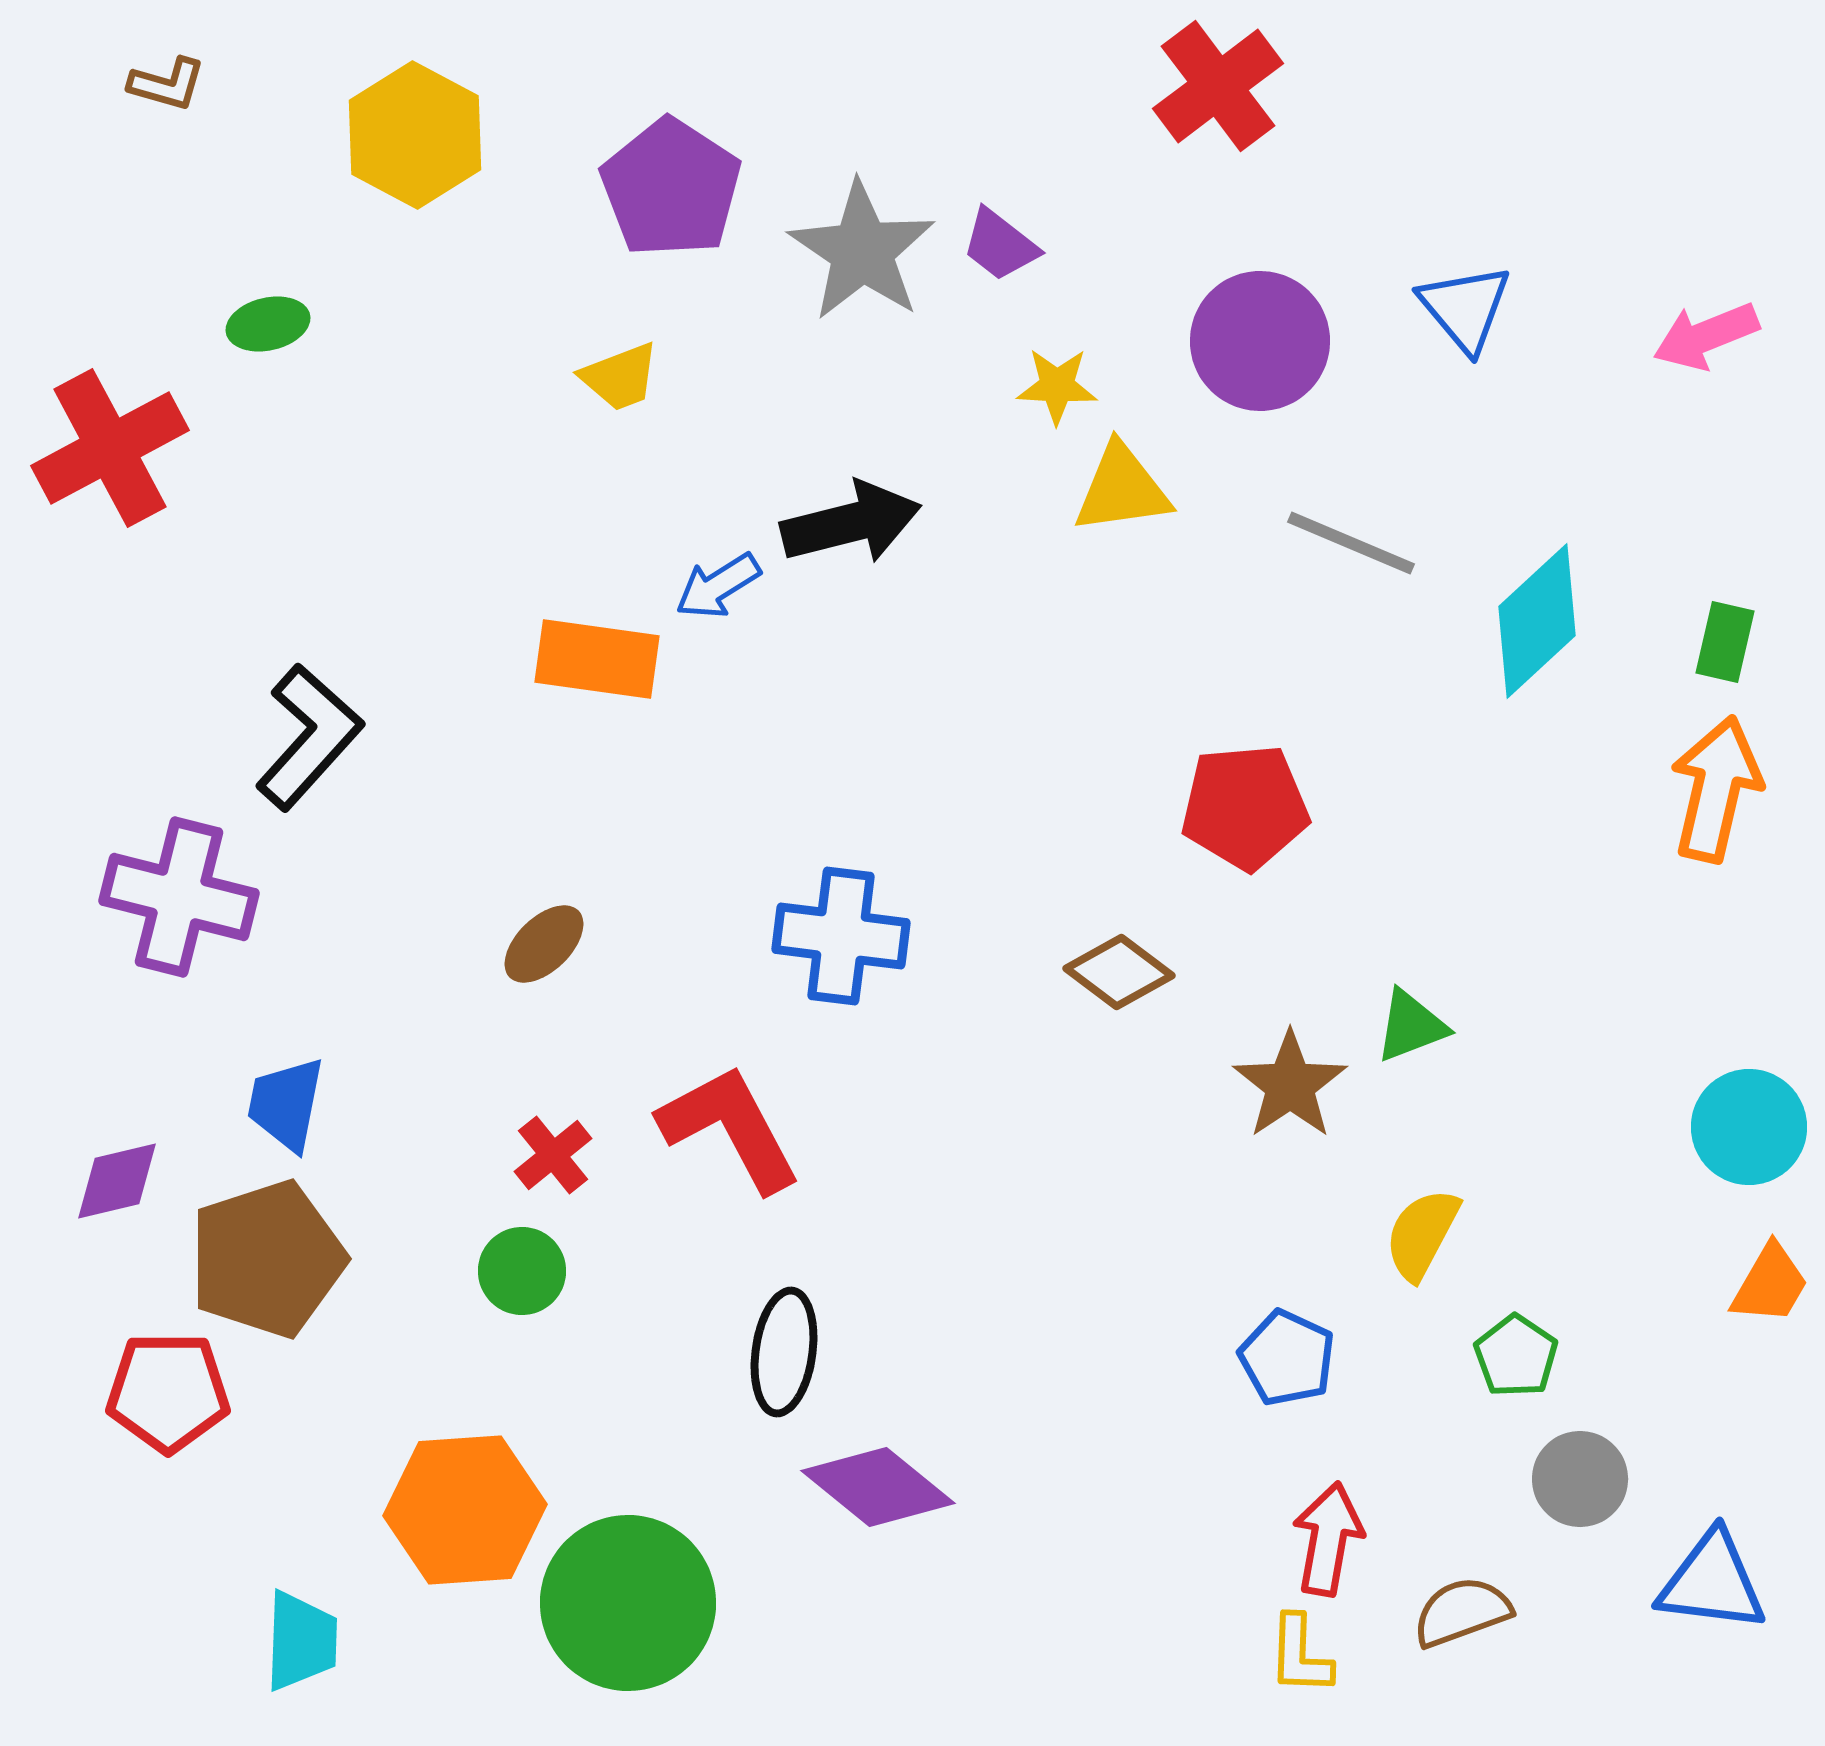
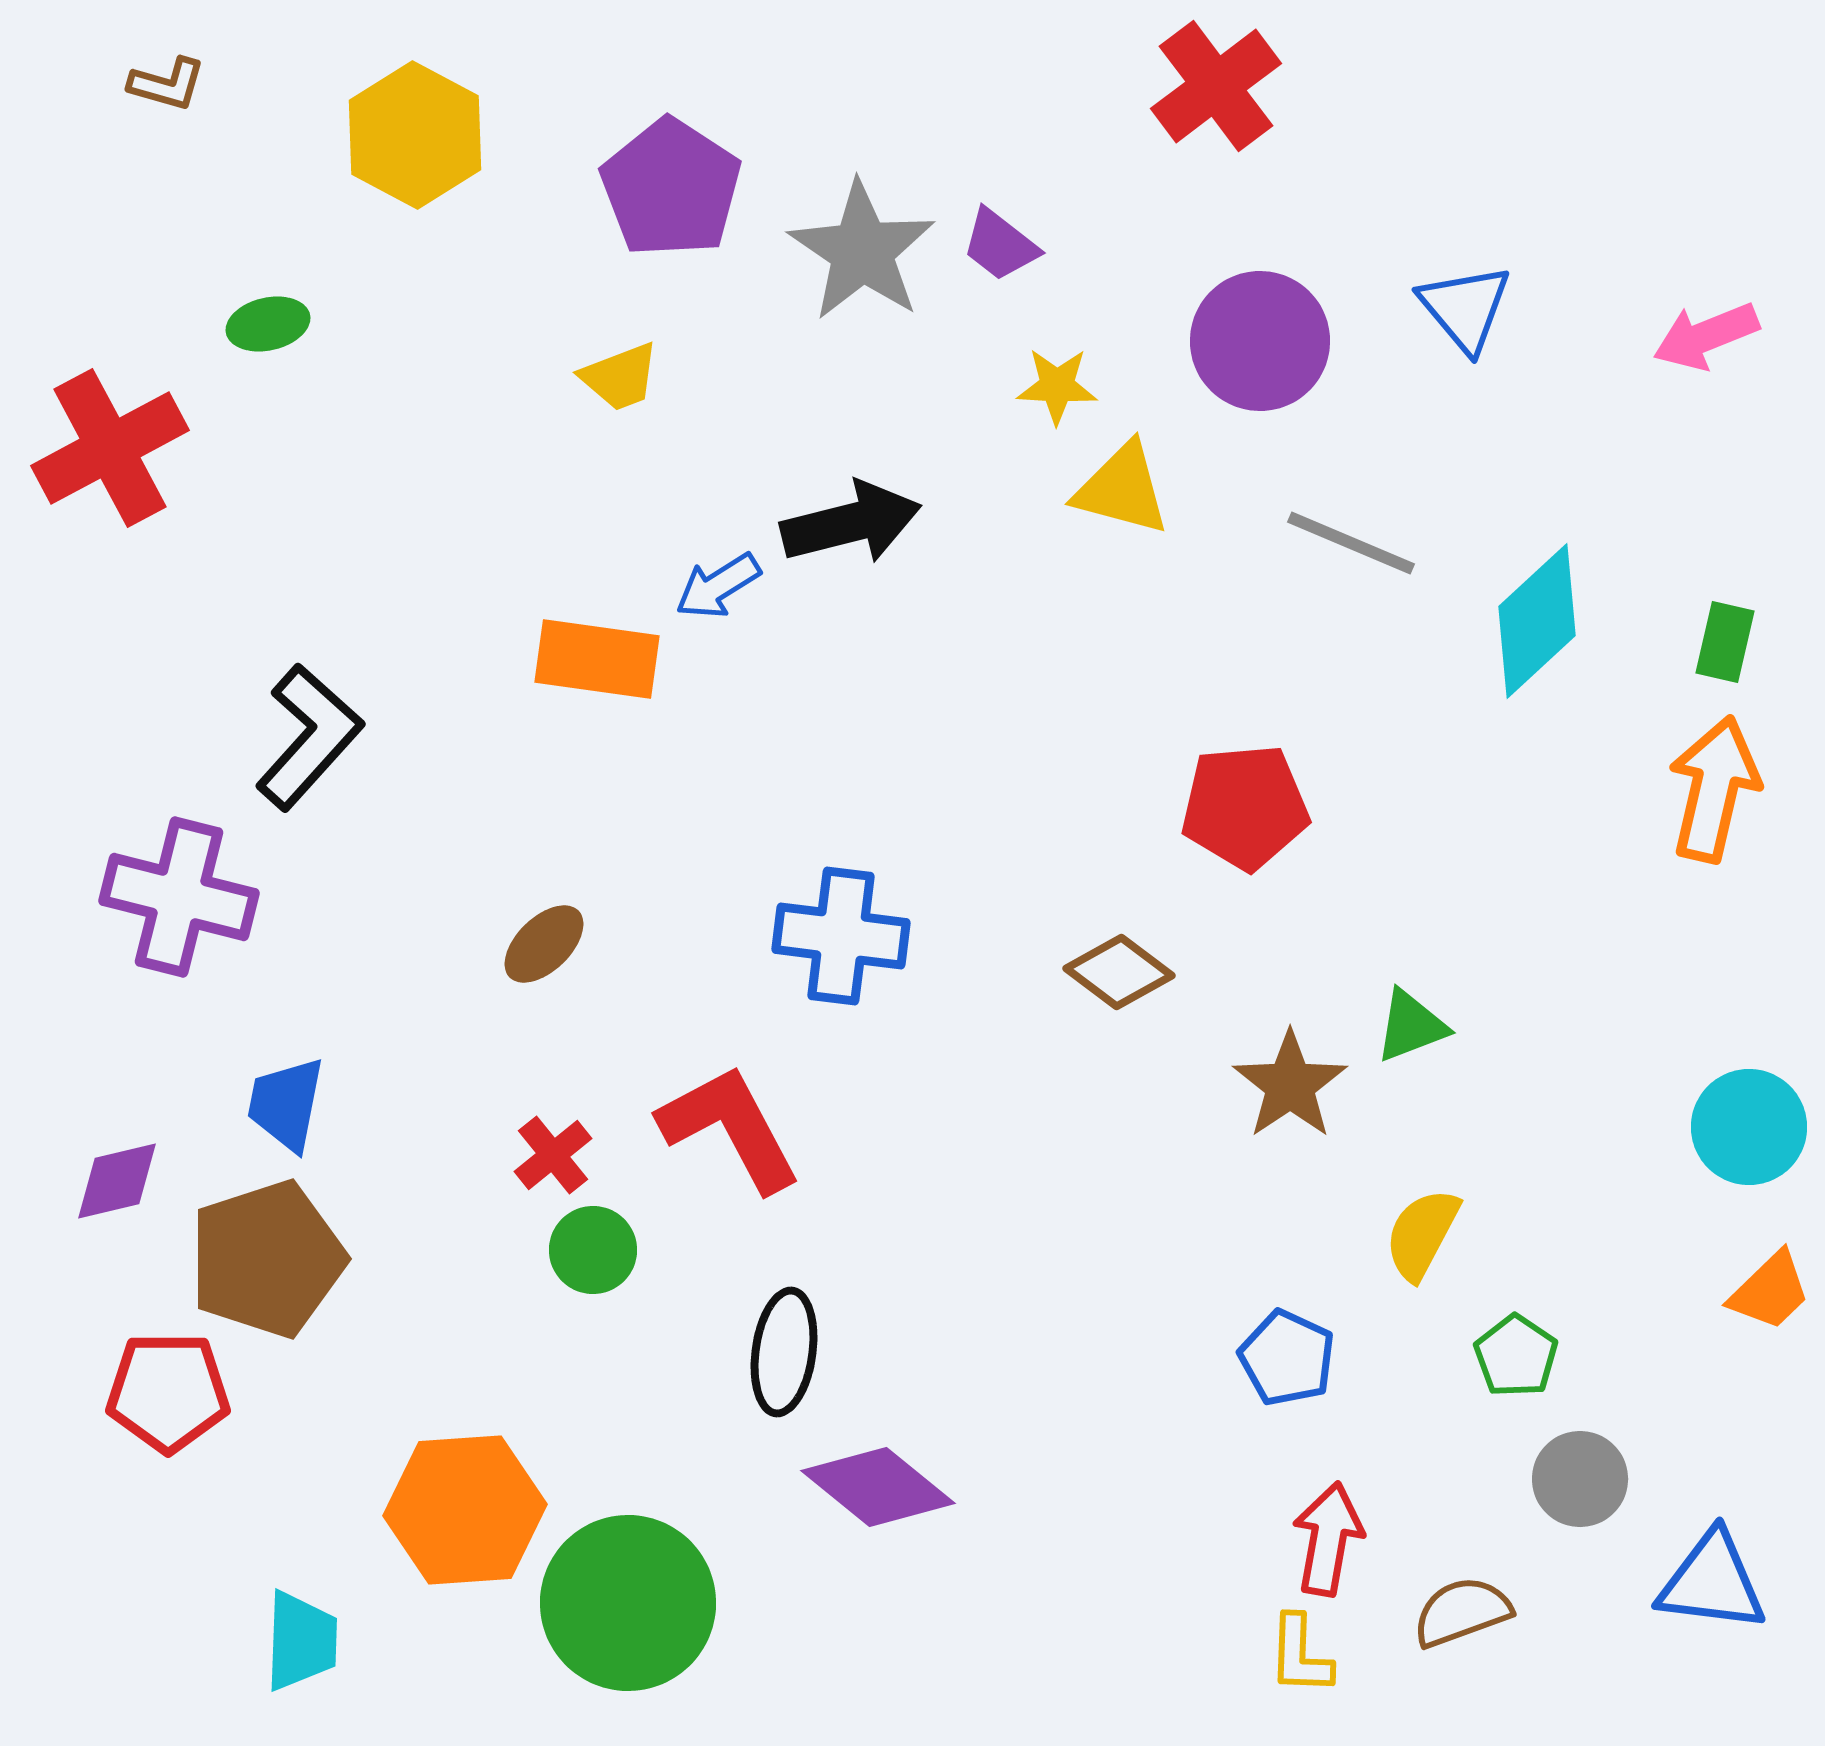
red cross at (1218, 86): moved 2 px left
yellow triangle at (1122, 489): rotated 23 degrees clockwise
orange arrow at (1716, 789): moved 2 px left
green circle at (522, 1271): moved 71 px right, 21 px up
orange trapezoid at (1770, 1284): moved 7 px down; rotated 16 degrees clockwise
